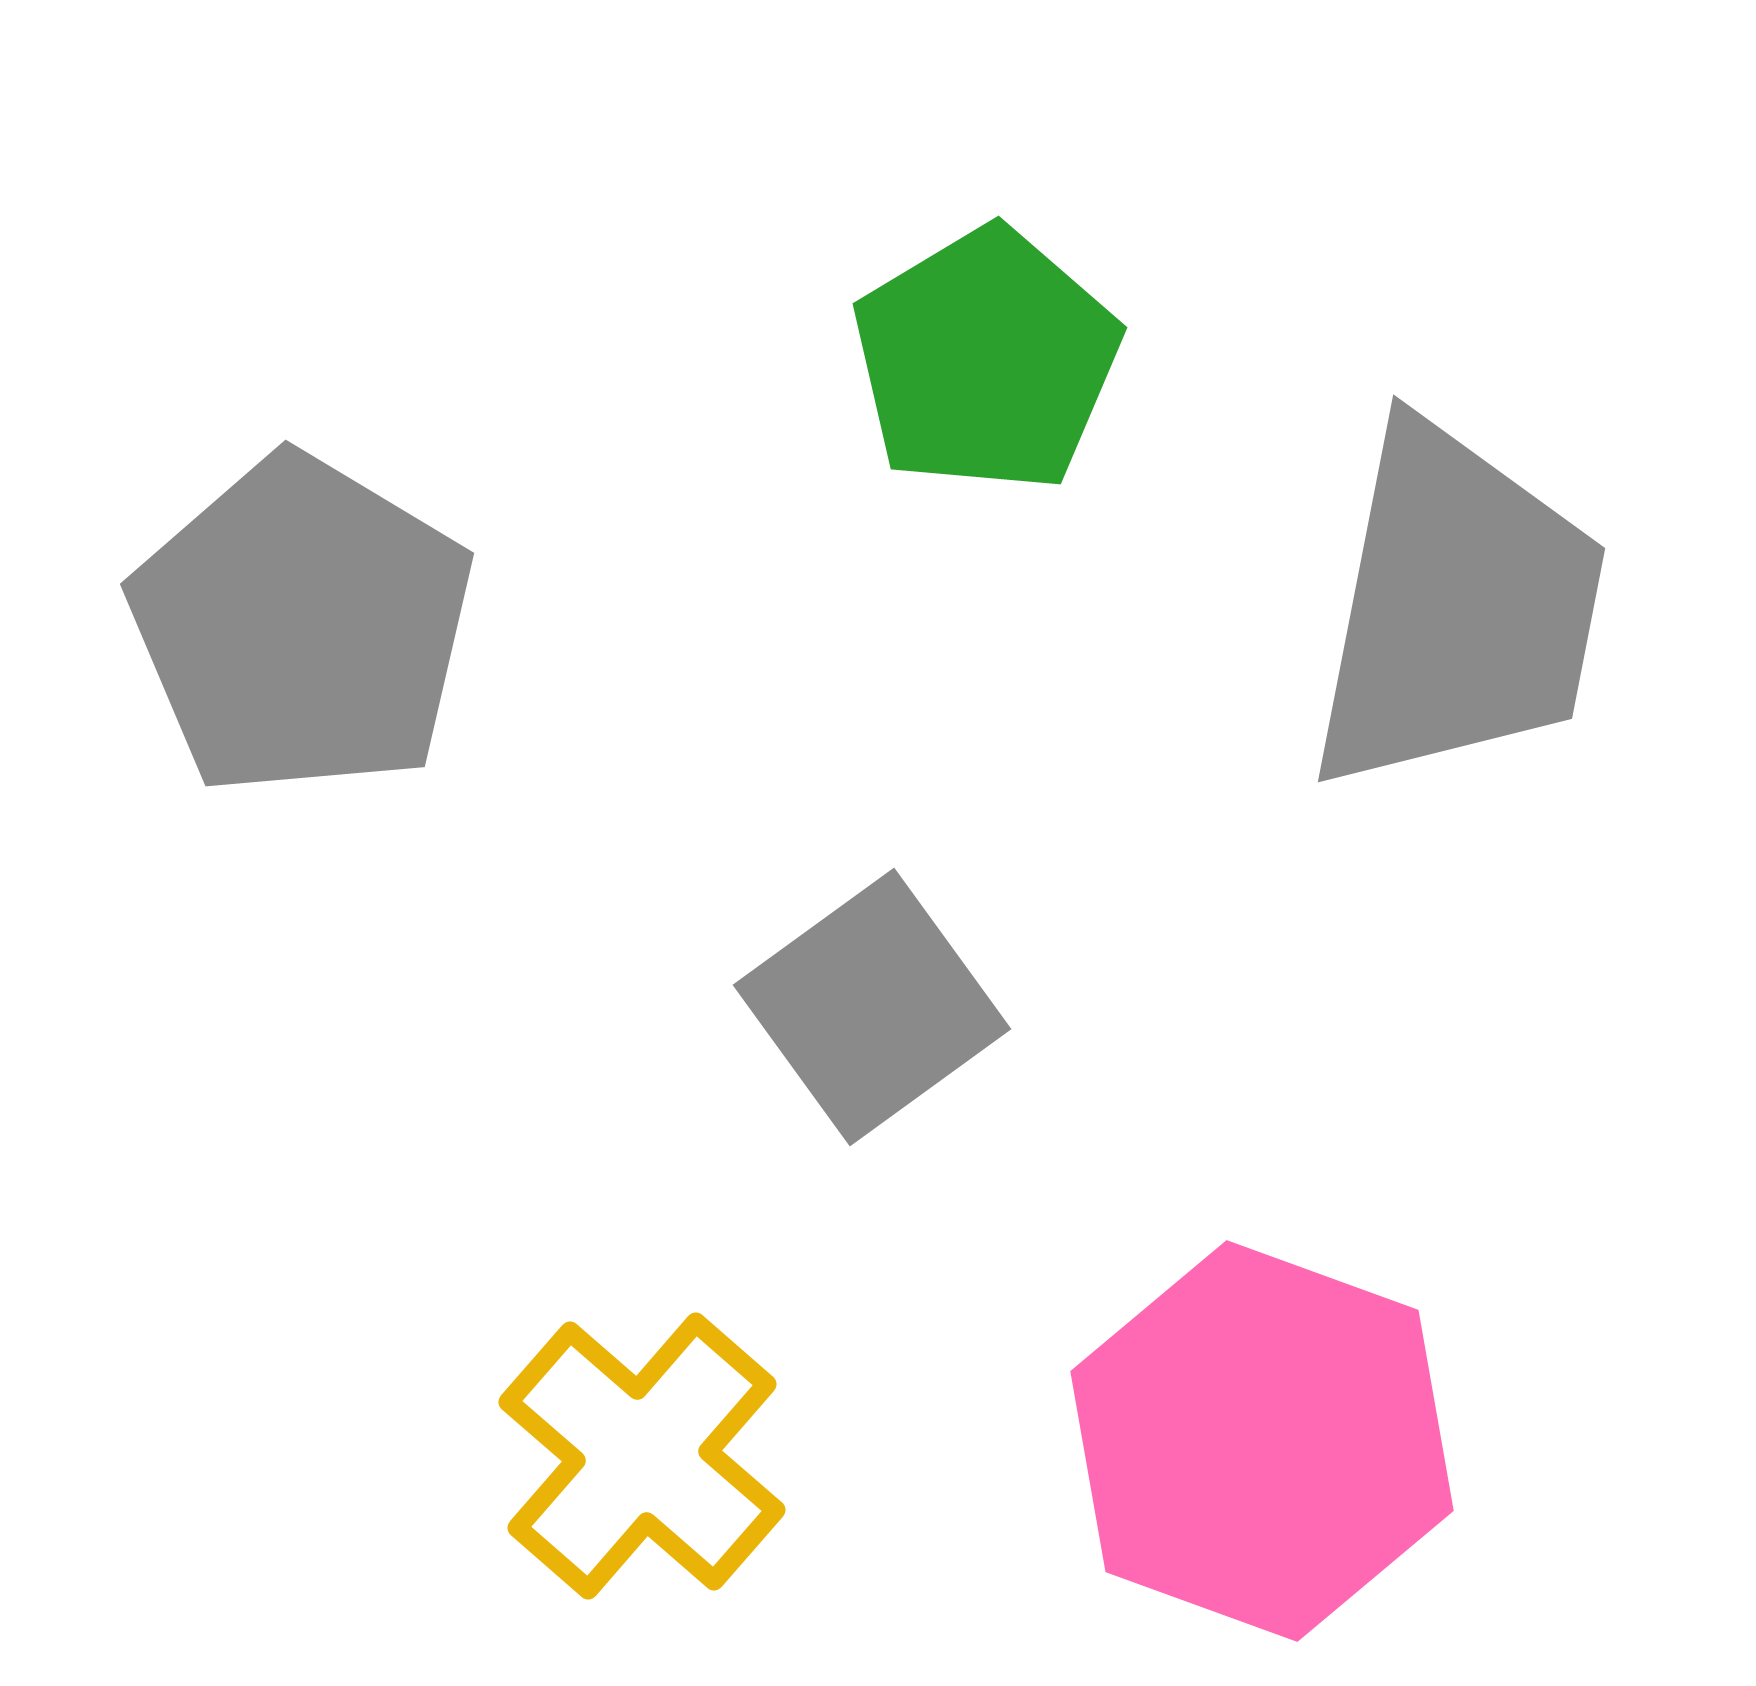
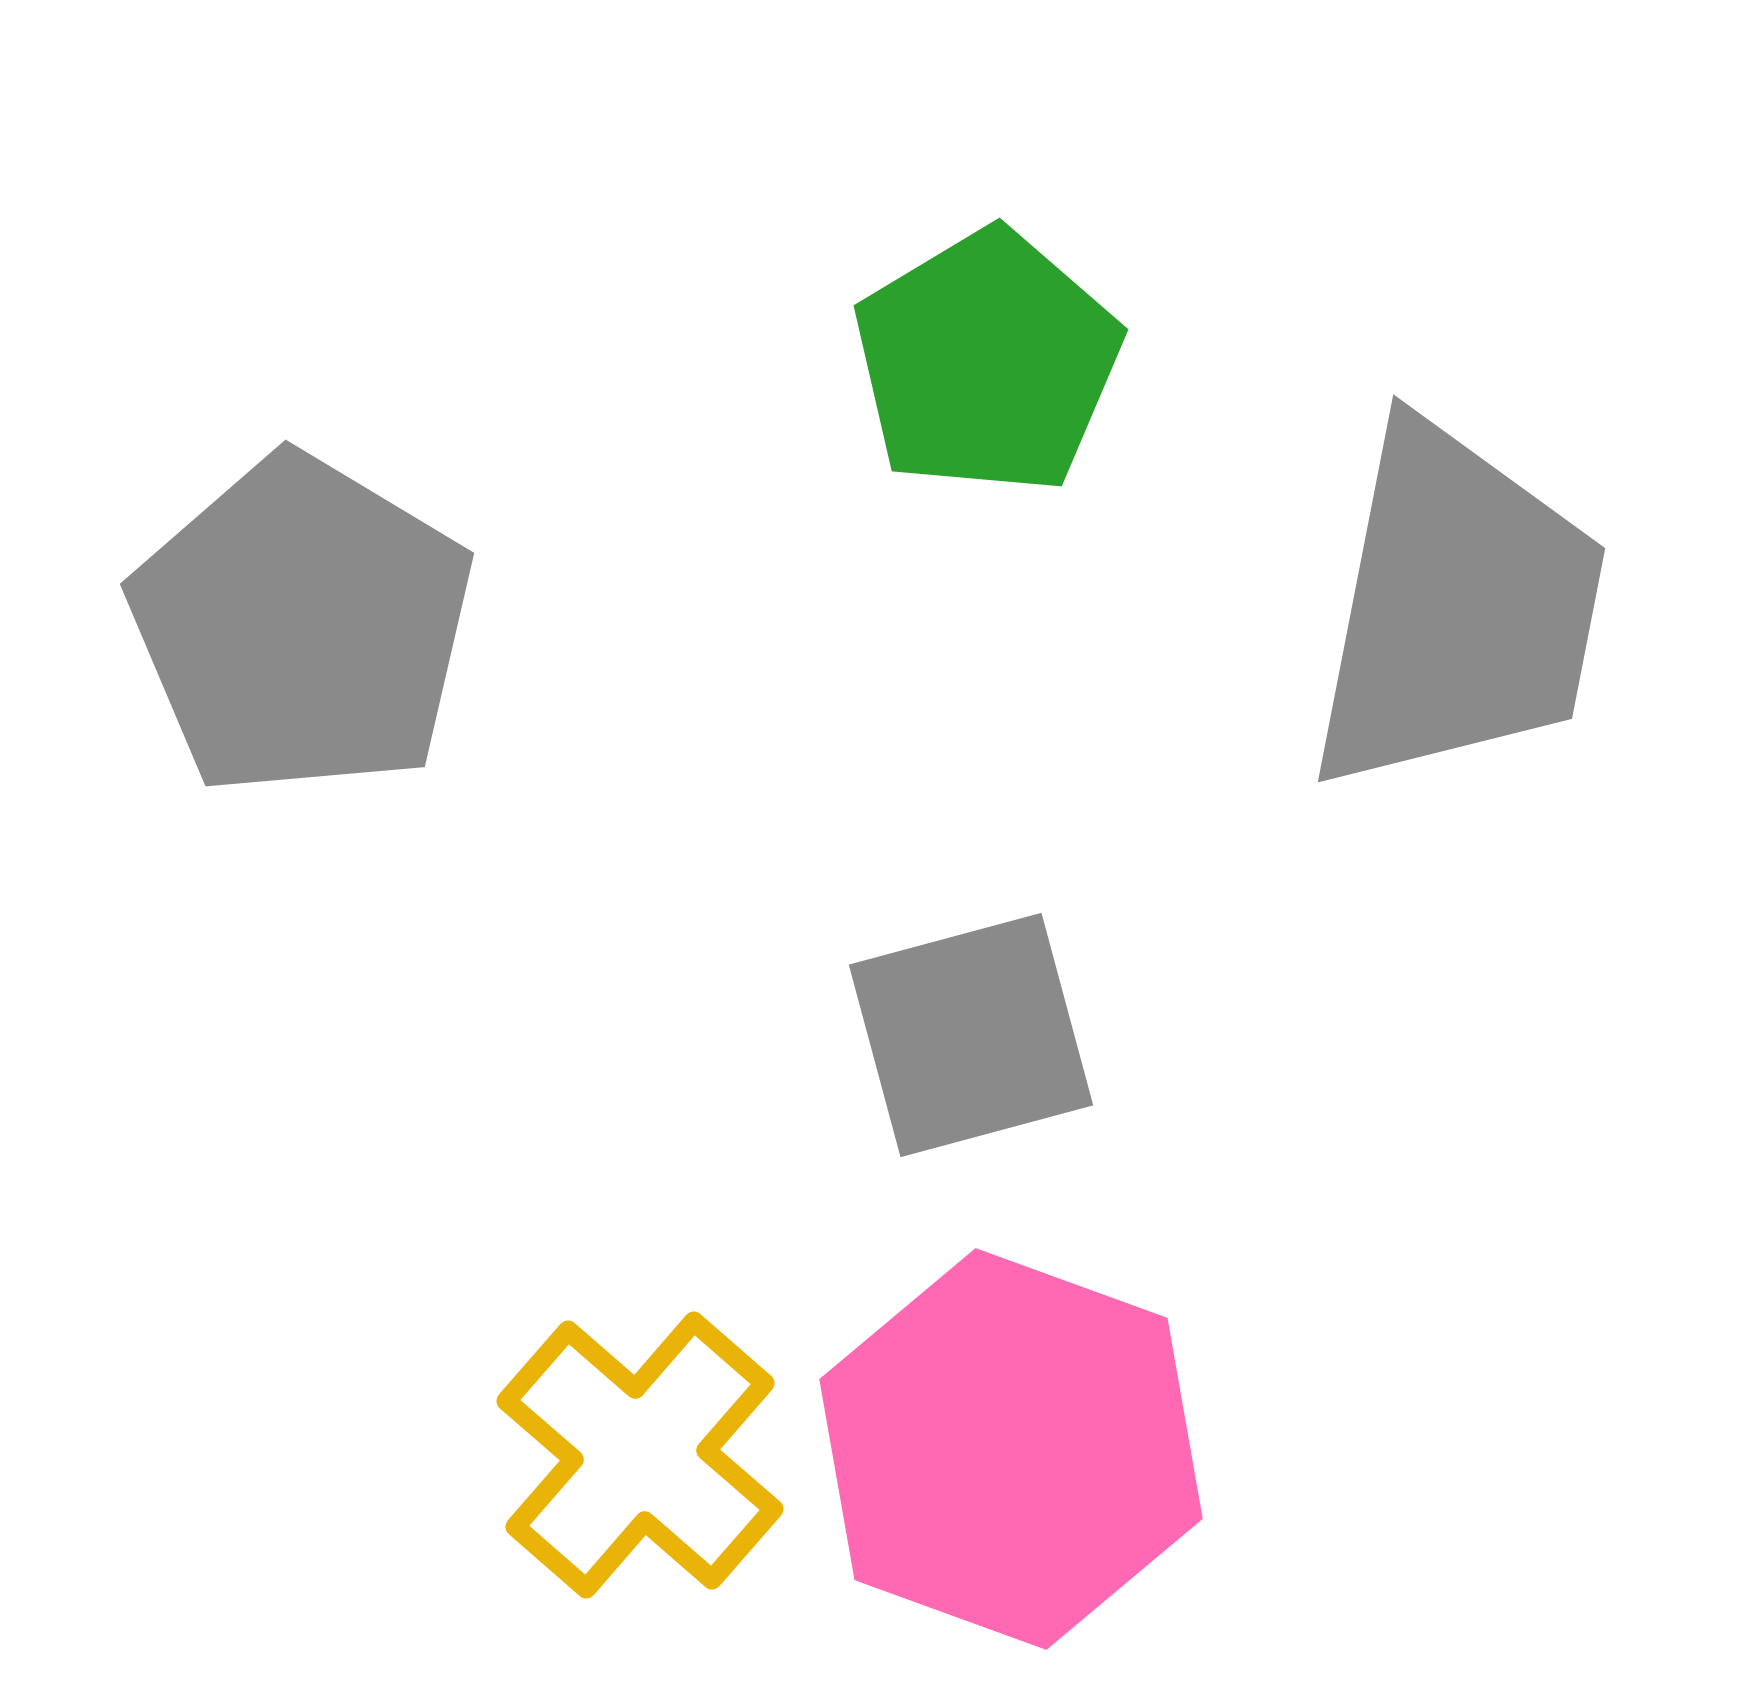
green pentagon: moved 1 px right, 2 px down
gray square: moved 99 px right, 28 px down; rotated 21 degrees clockwise
pink hexagon: moved 251 px left, 8 px down
yellow cross: moved 2 px left, 1 px up
